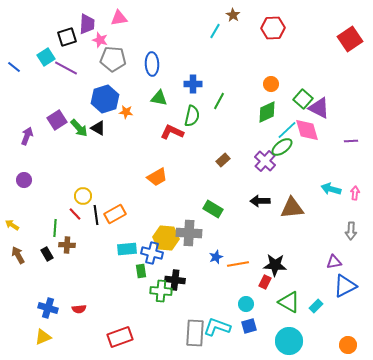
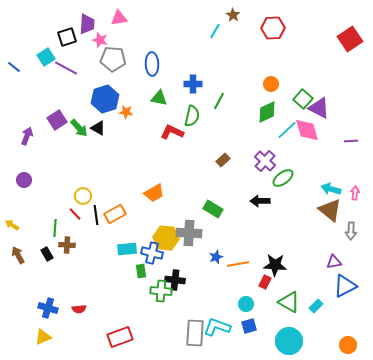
green ellipse at (282, 147): moved 1 px right, 31 px down
orange trapezoid at (157, 177): moved 3 px left, 16 px down
brown triangle at (292, 208): moved 38 px right, 2 px down; rotated 45 degrees clockwise
